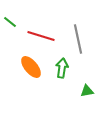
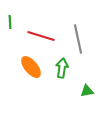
green line: rotated 48 degrees clockwise
